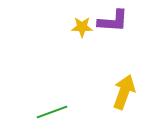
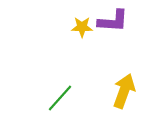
yellow arrow: moved 1 px up
green line: moved 8 px right, 14 px up; rotated 28 degrees counterclockwise
